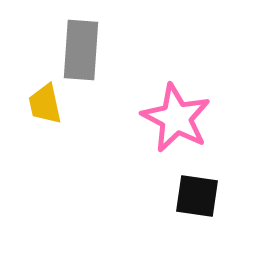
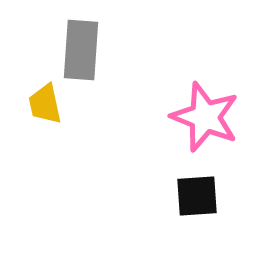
pink star: moved 29 px right, 1 px up; rotated 6 degrees counterclockwise
black square: rotated 12 degrees counterclockwise
